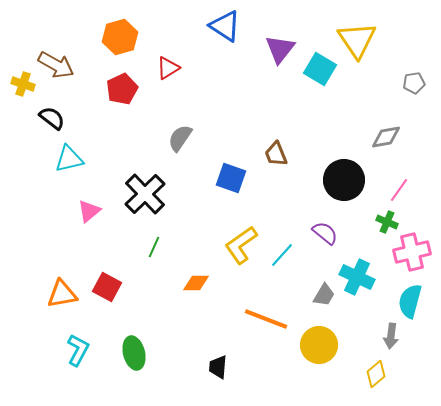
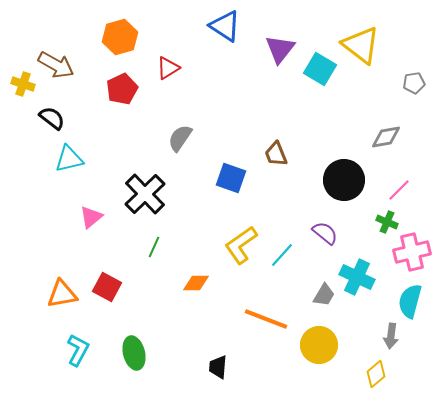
yellow triangle: moved 4 px right, 5 px down; rotated 18 degrees counterclockwise
pink line: rotated 10 degrees clockwise
pink triangle: moved 2 px right, 6 px down
